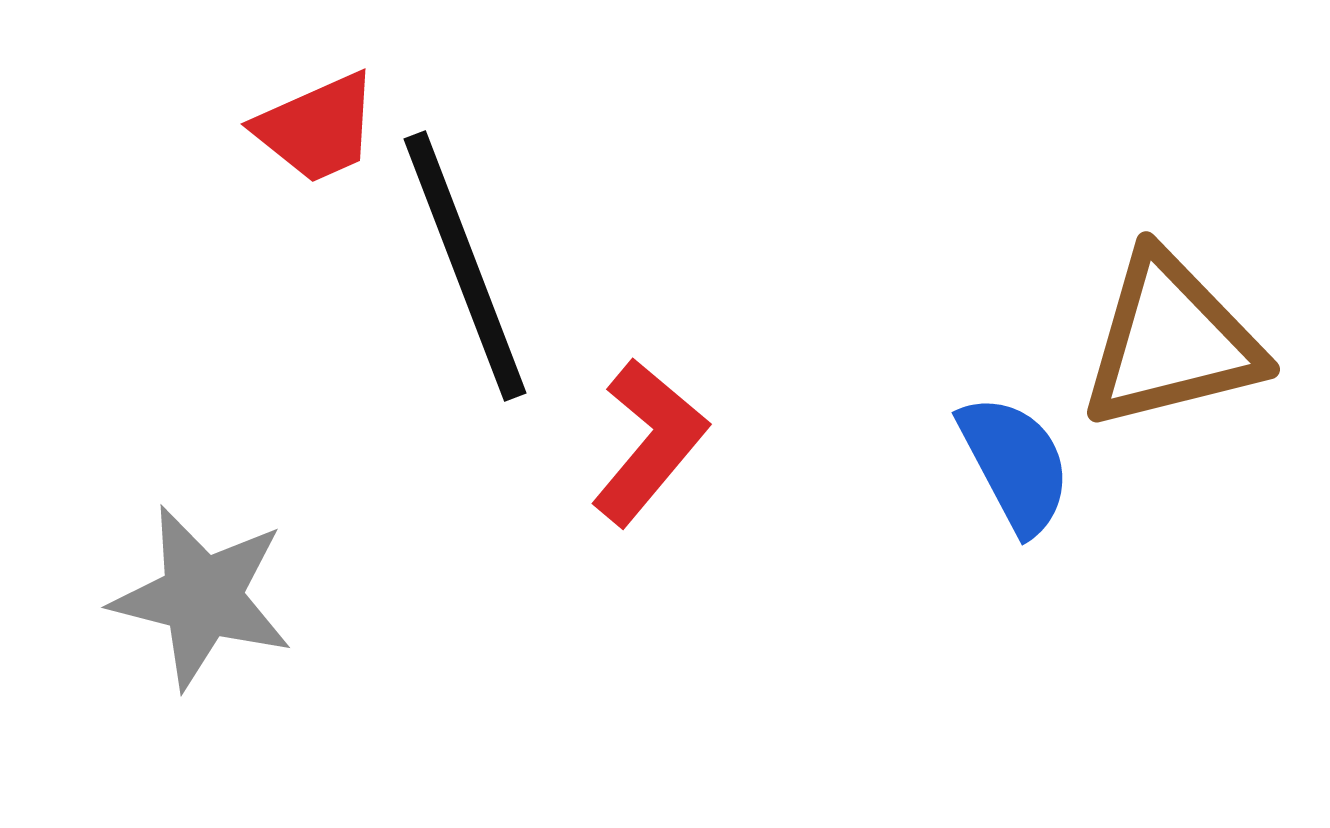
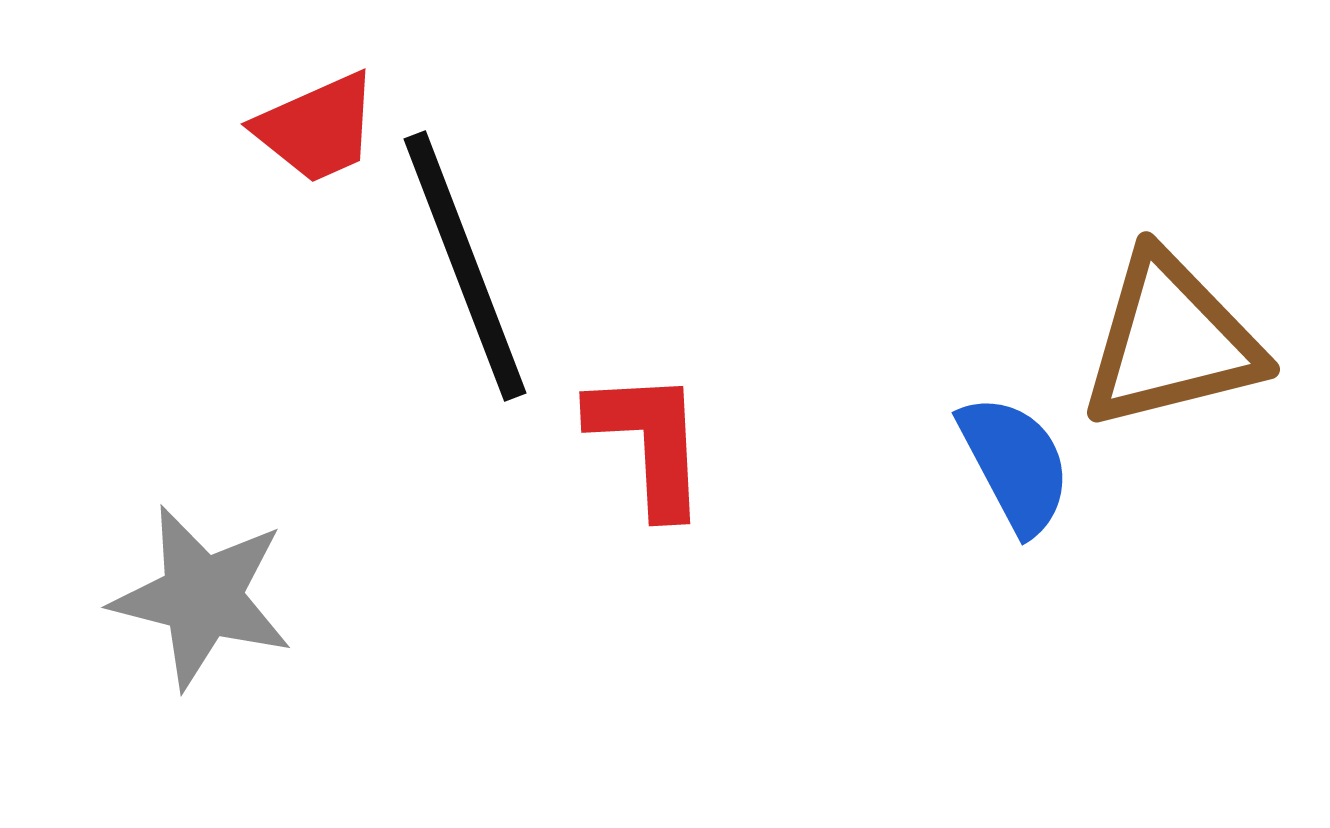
red L-shape: rotated 43 degrees counterclockwise
